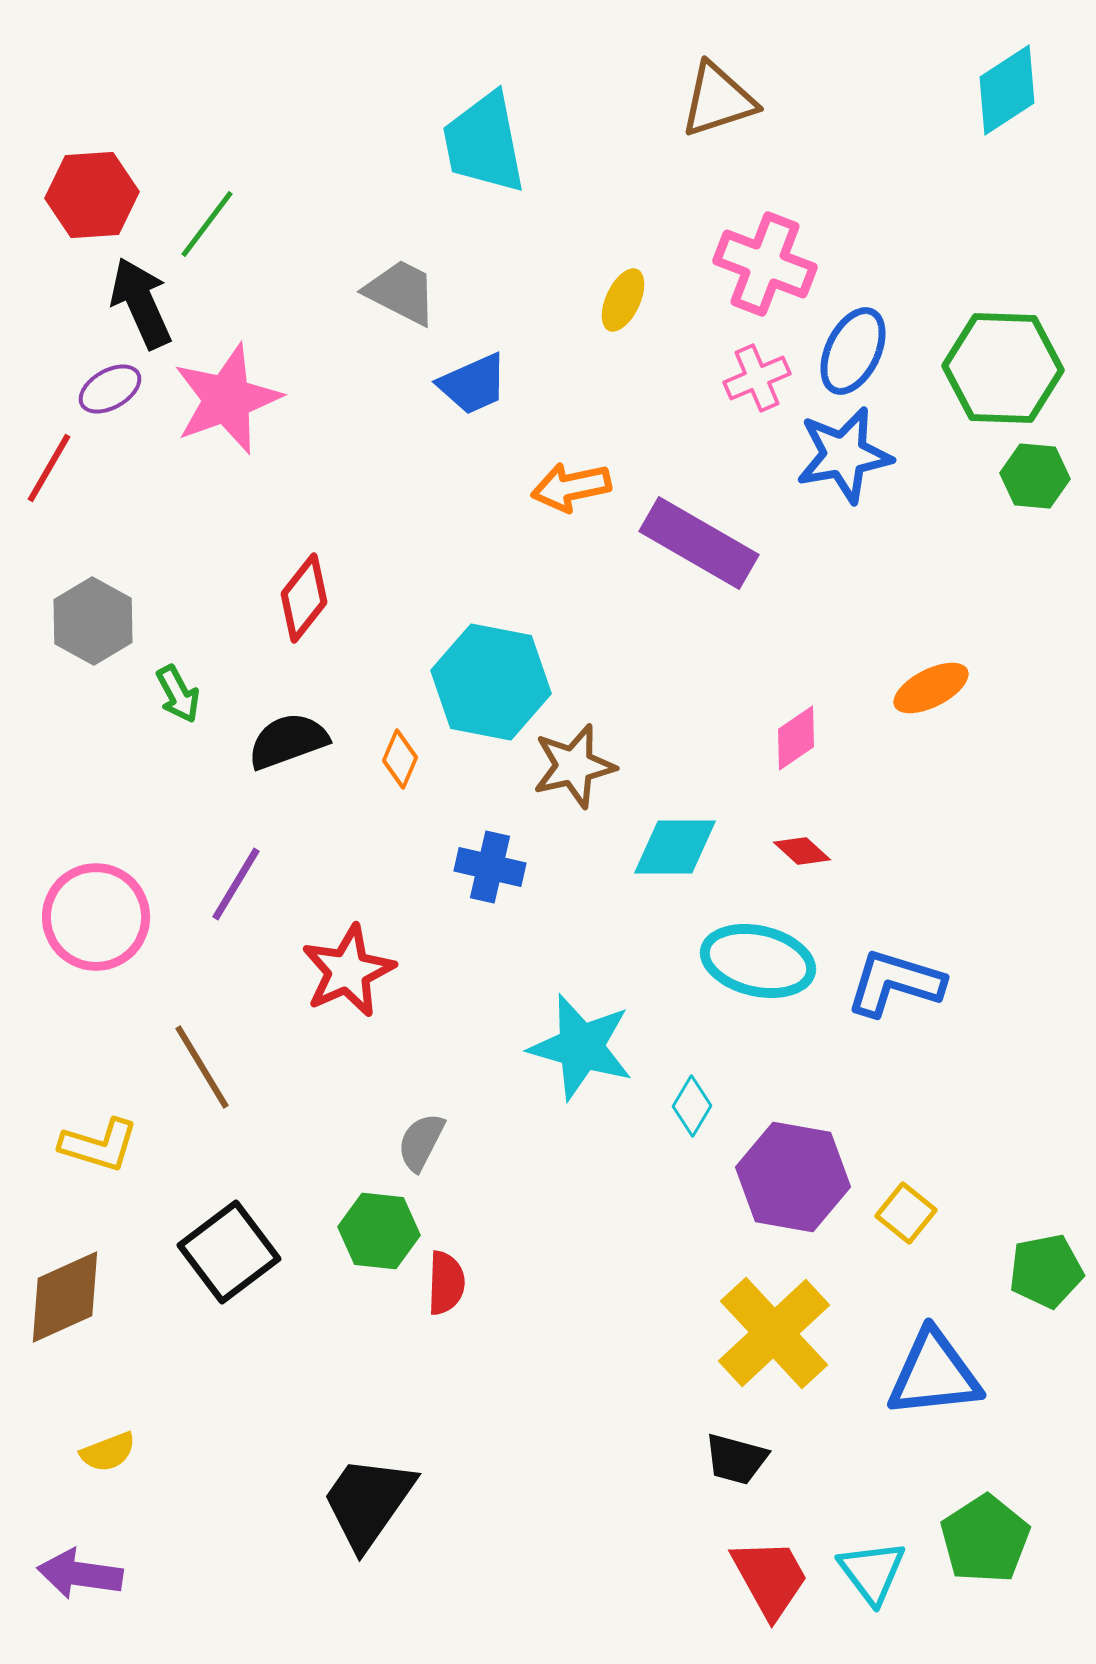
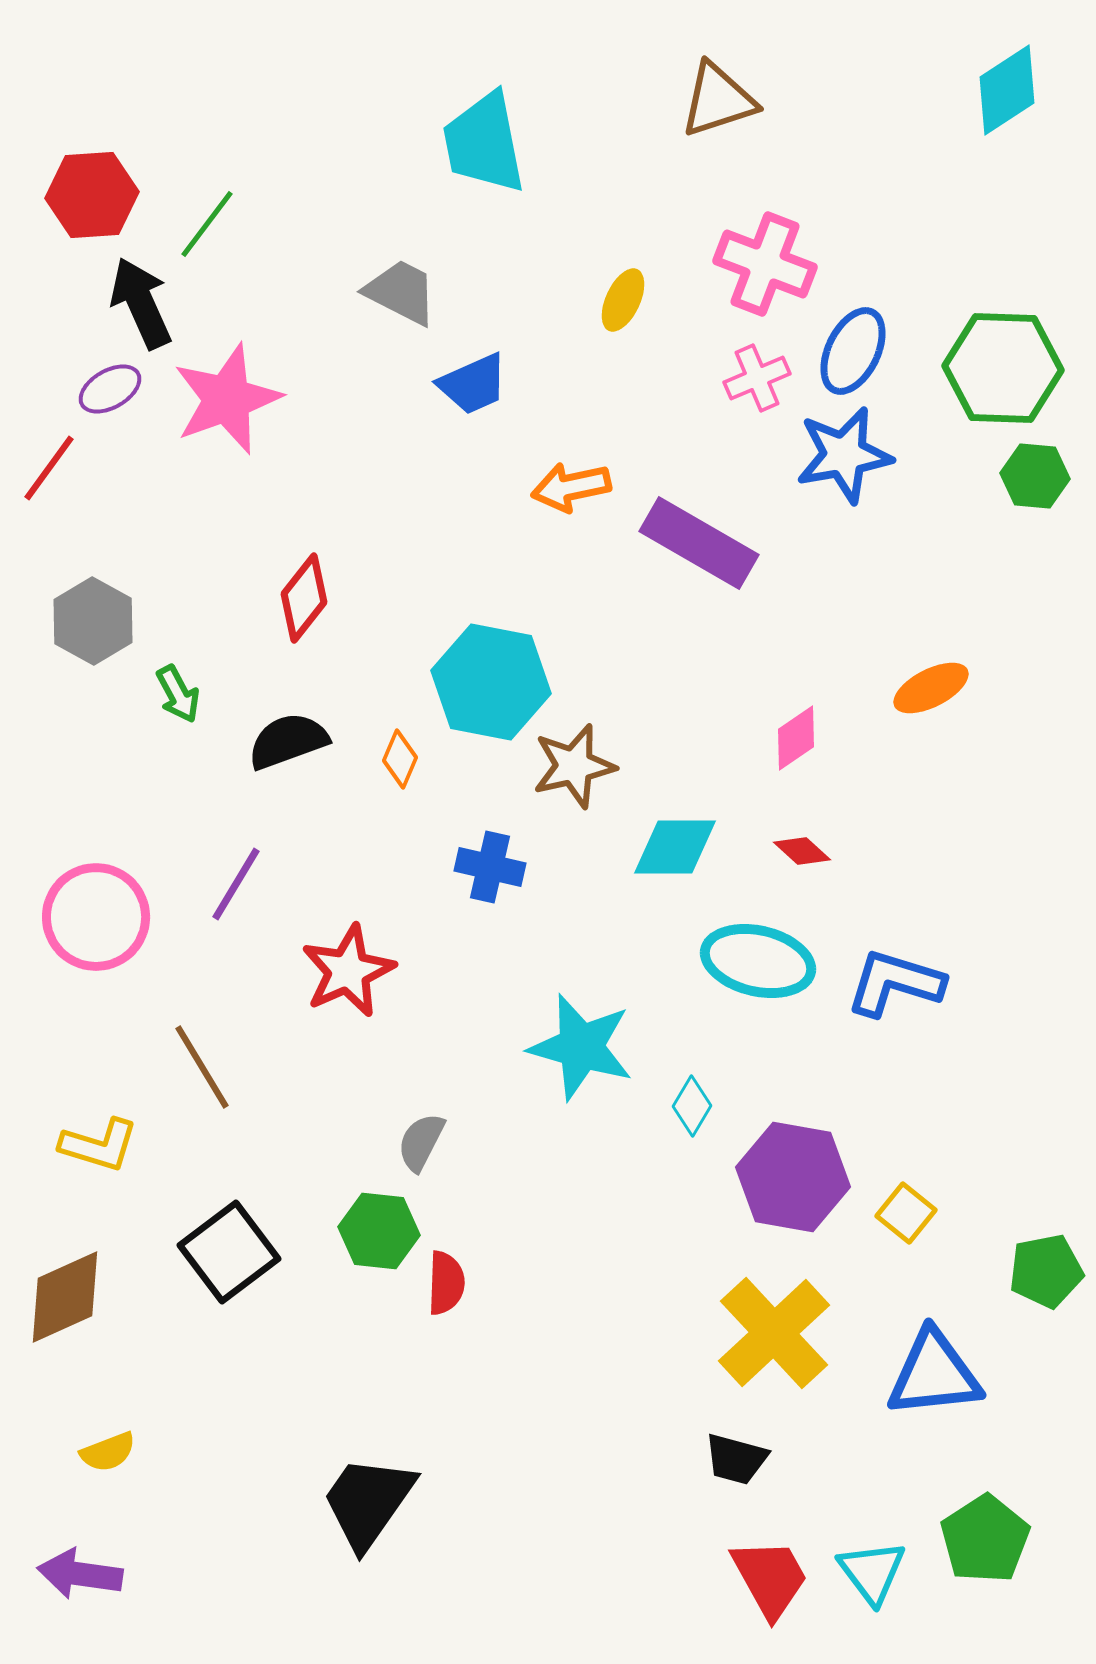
red line at (49, 468): rotated 6 degrees clockwise
